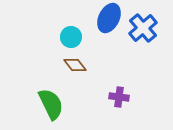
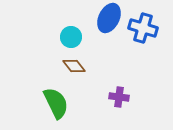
blue cross: rotated 32 degrees counterclockwise
brown diamond: moved 1 px left, 1 px down
green semicircle: moved 5 px right, 1 px up
